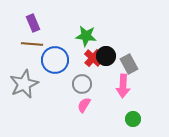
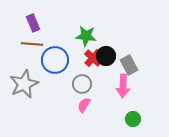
gray rectangle: moved 1 px down
